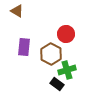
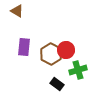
red circle: moved 16 px down
green cross: moved 11 px right
